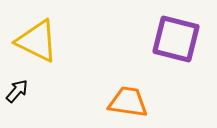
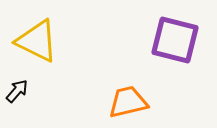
purple square: moved 1 px left, 1 px down
orange trapezoid: rotated 21 degrees counterclockwise
